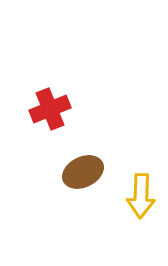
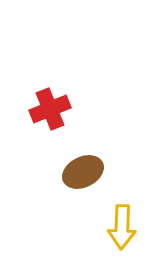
yellow arrow: moved 19 px left, 31 px down
